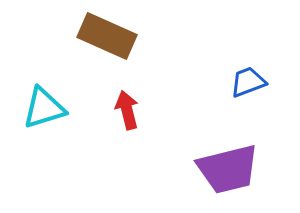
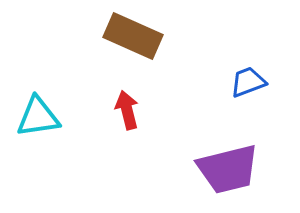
brown rectangle: moved 26 px right
cyan triangle: moved 6 px left, 9 px down; rotated 9 degrees clockwise
